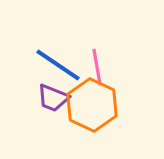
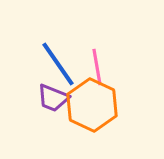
blue line: moved 1 px up; rotated 21 degrees clockwise
